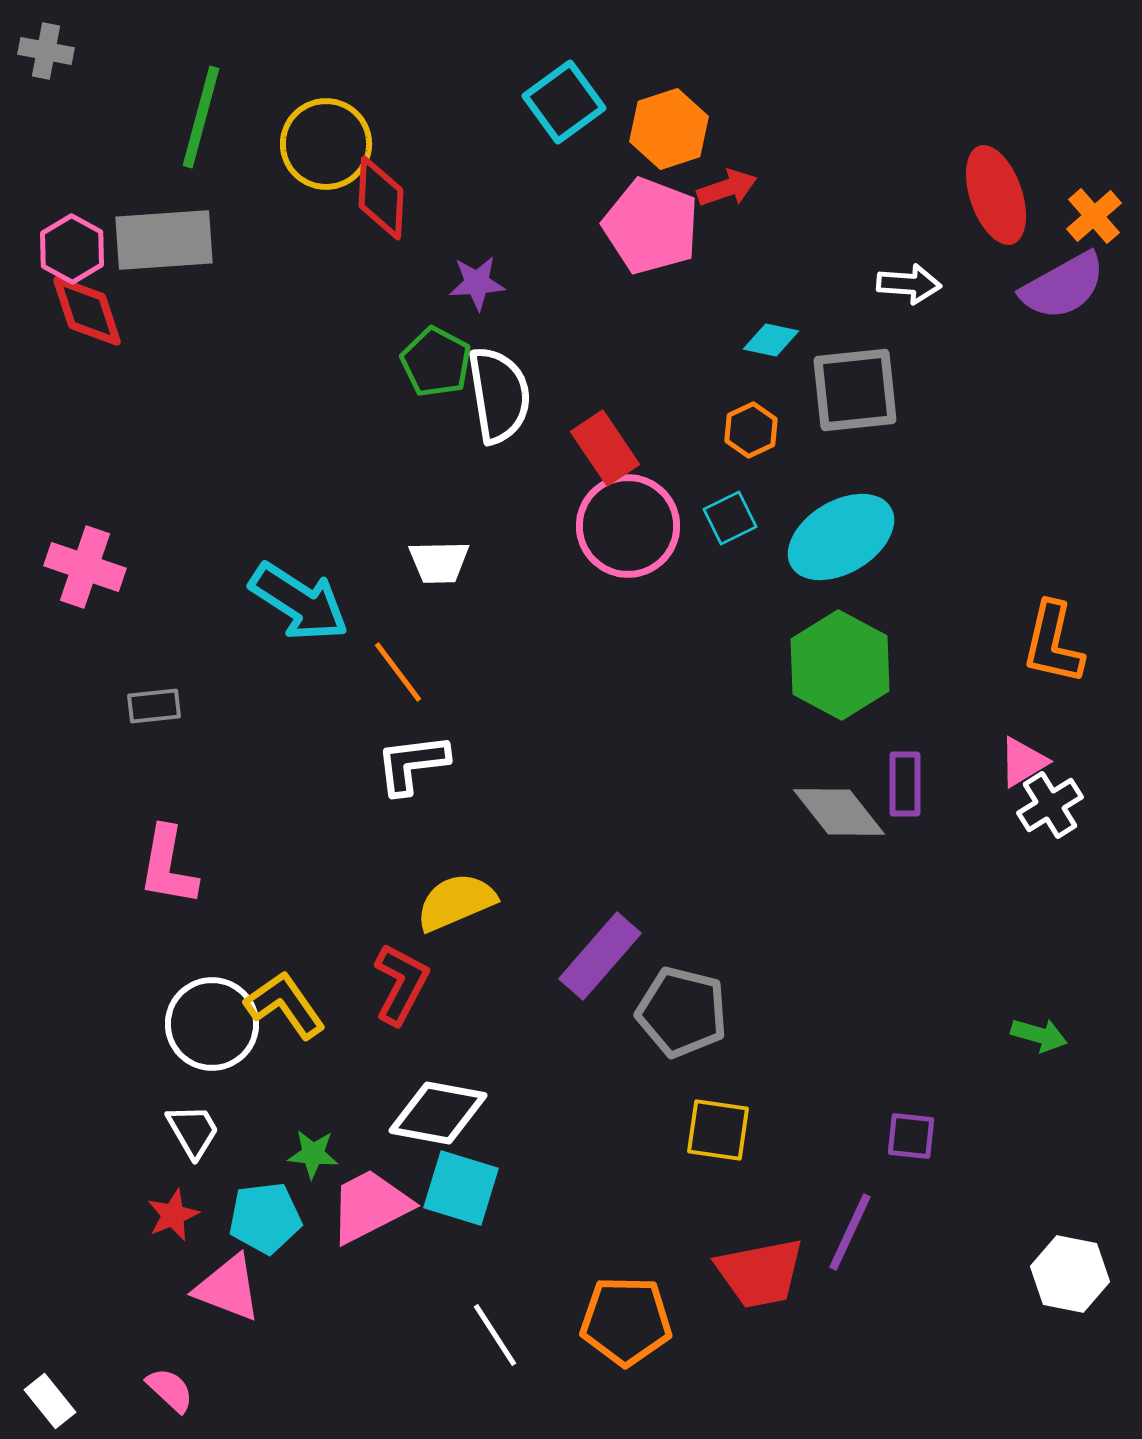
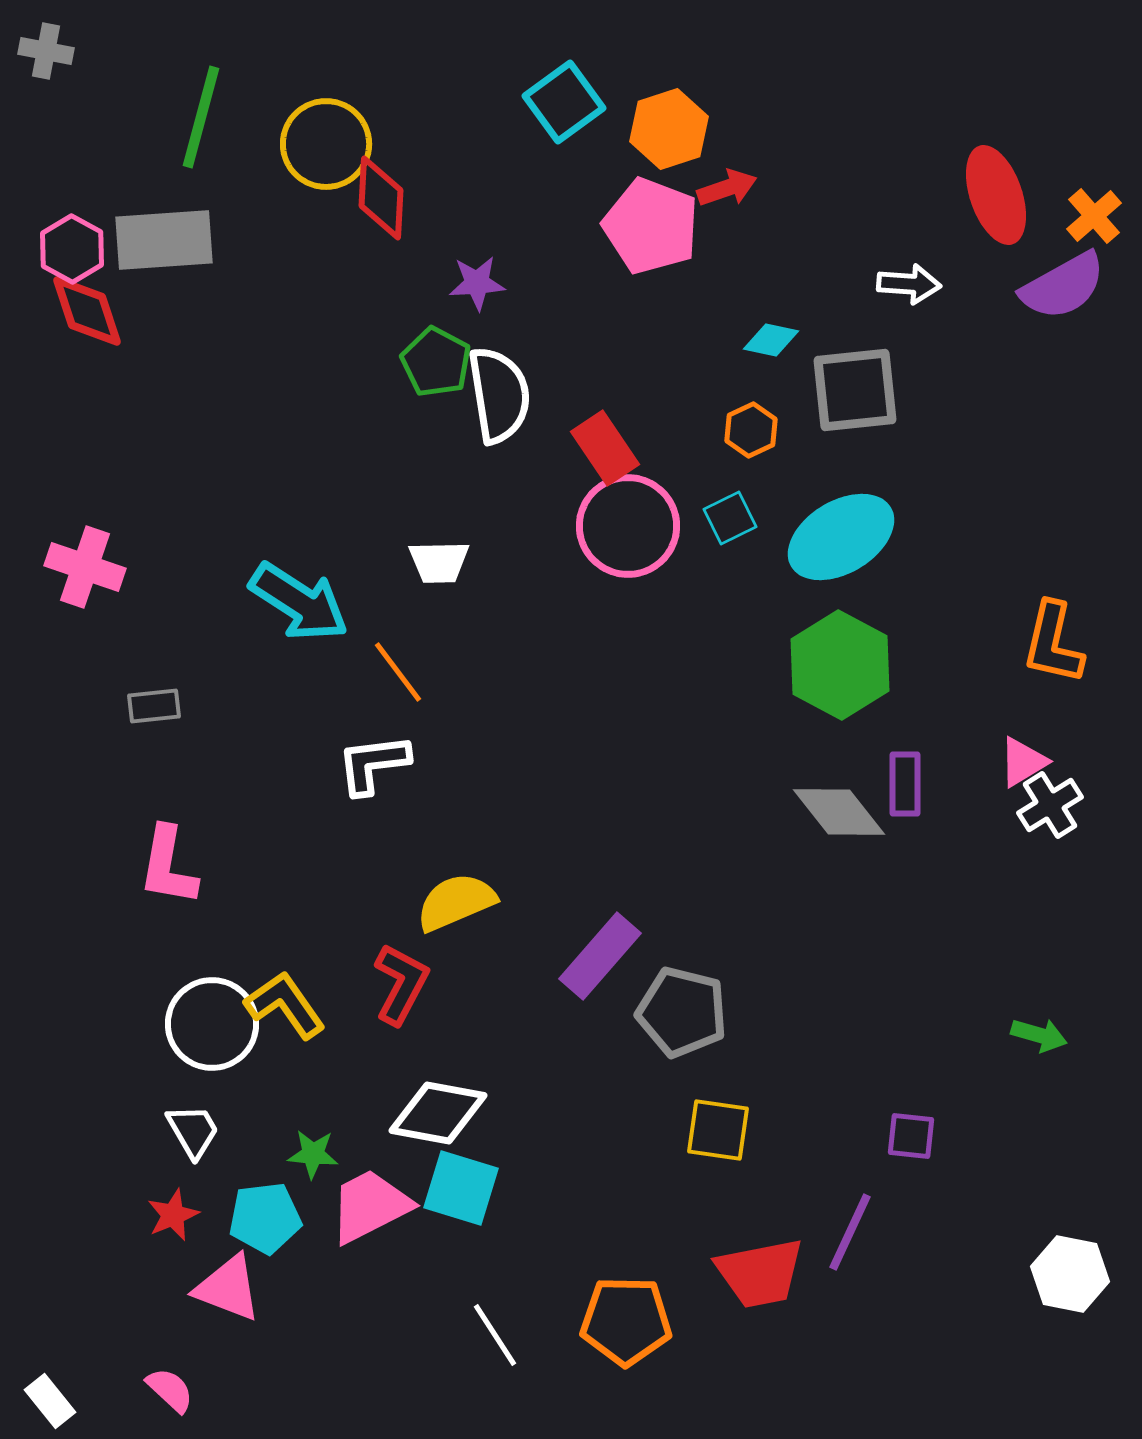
white L-shape at (412, 764): moved 39 px left
